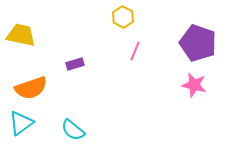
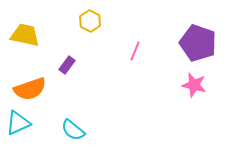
yellow hexagon: moved 33 px left, 4 px down
yellow trapezoid: moved 4 px right
purple rectangle: moved 8 px left, 1 px down; rotated 36 degrees counterclockwise
orange semicircle: moved 1 px left, 1 px down
cyan triangle: moved 3 px left; rotated 12 degrees clockwise
